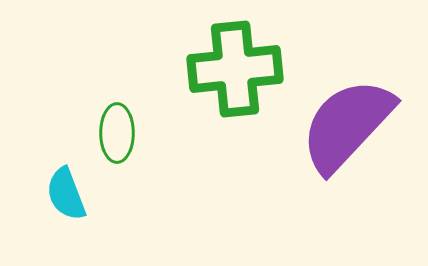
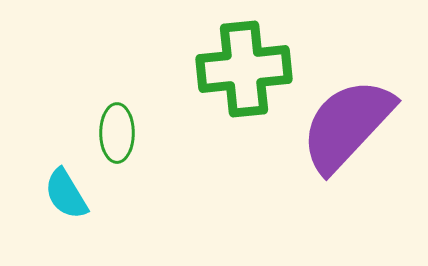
green cross: moved 9 px right
cyan semicircle: rotated 10 degrees counterclockwise
